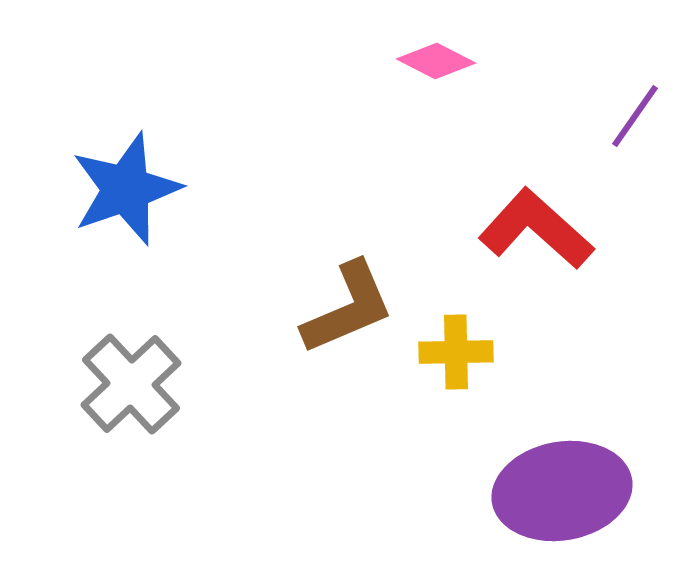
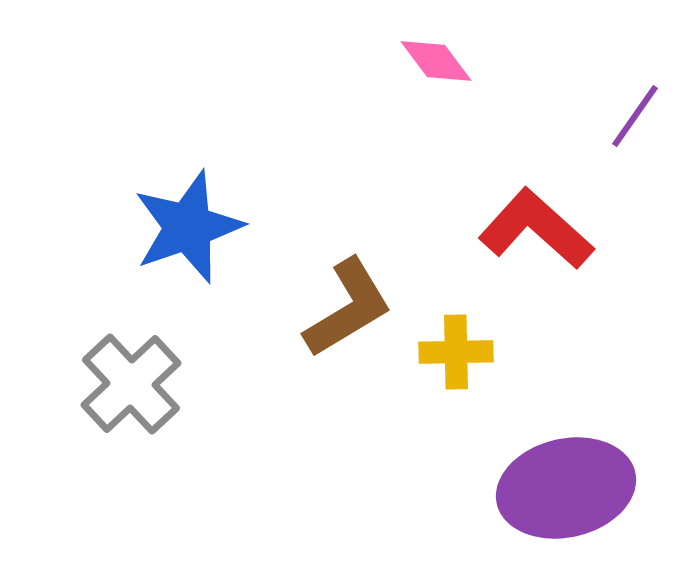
pink diamond: rotated 26 degrees clockwise
blue star: moved 62 px right, 38 px down
brown L-shape: rotated 8 degrees counterclockwise
purple ellipse: moved 4 px right, 3 px up; rotated 3 degrees counterclockwise
